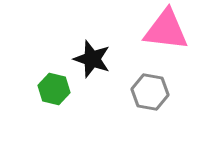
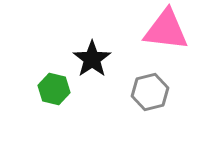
black star: rotated 18 degrees clockwise
gray hexagon: rotated 24 degrees counterclockwise
